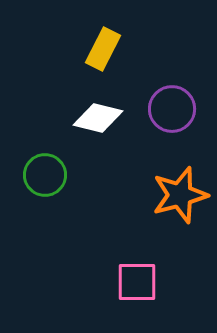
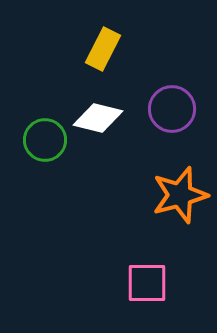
green circle: moved 35 px up
pink square: moved 10 px right, 1 px down
